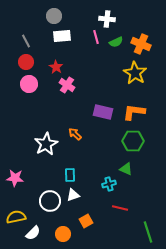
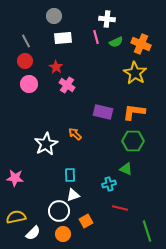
white rectangle: moved 1 px right, 2 px down
red circle: moved 1 px left, 1 px up
white circle: moved 9 px right, 10 px down
green line: moved 1 px left, 1 px up
